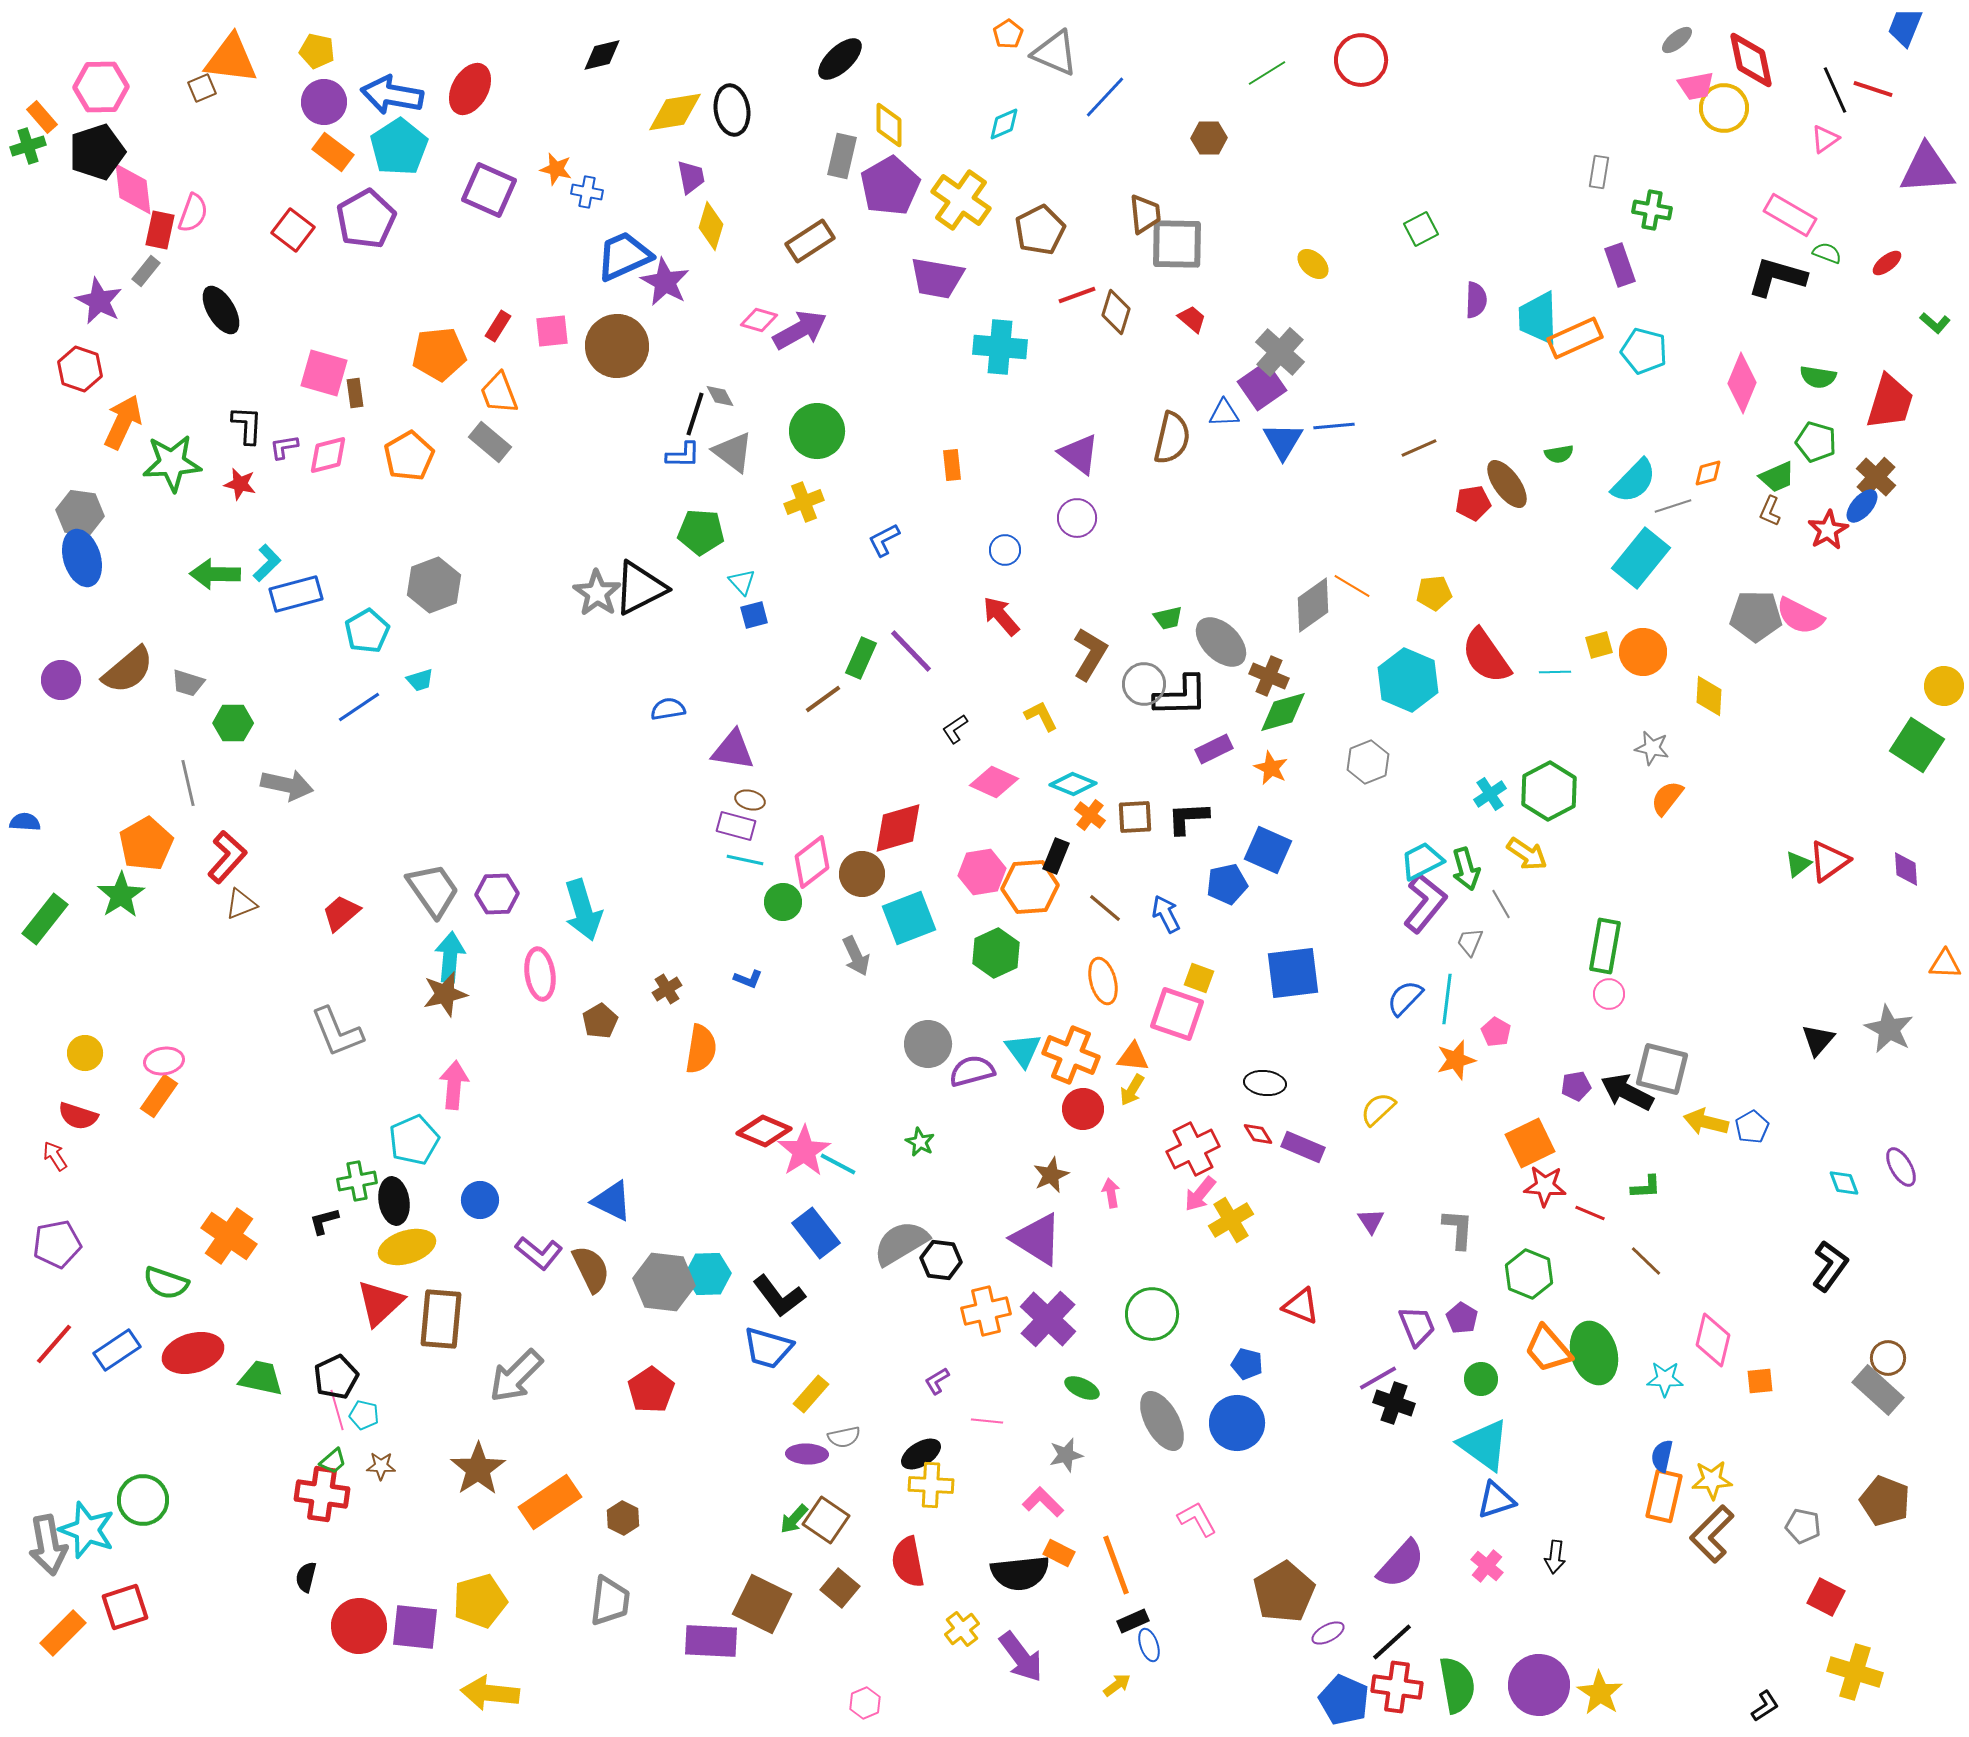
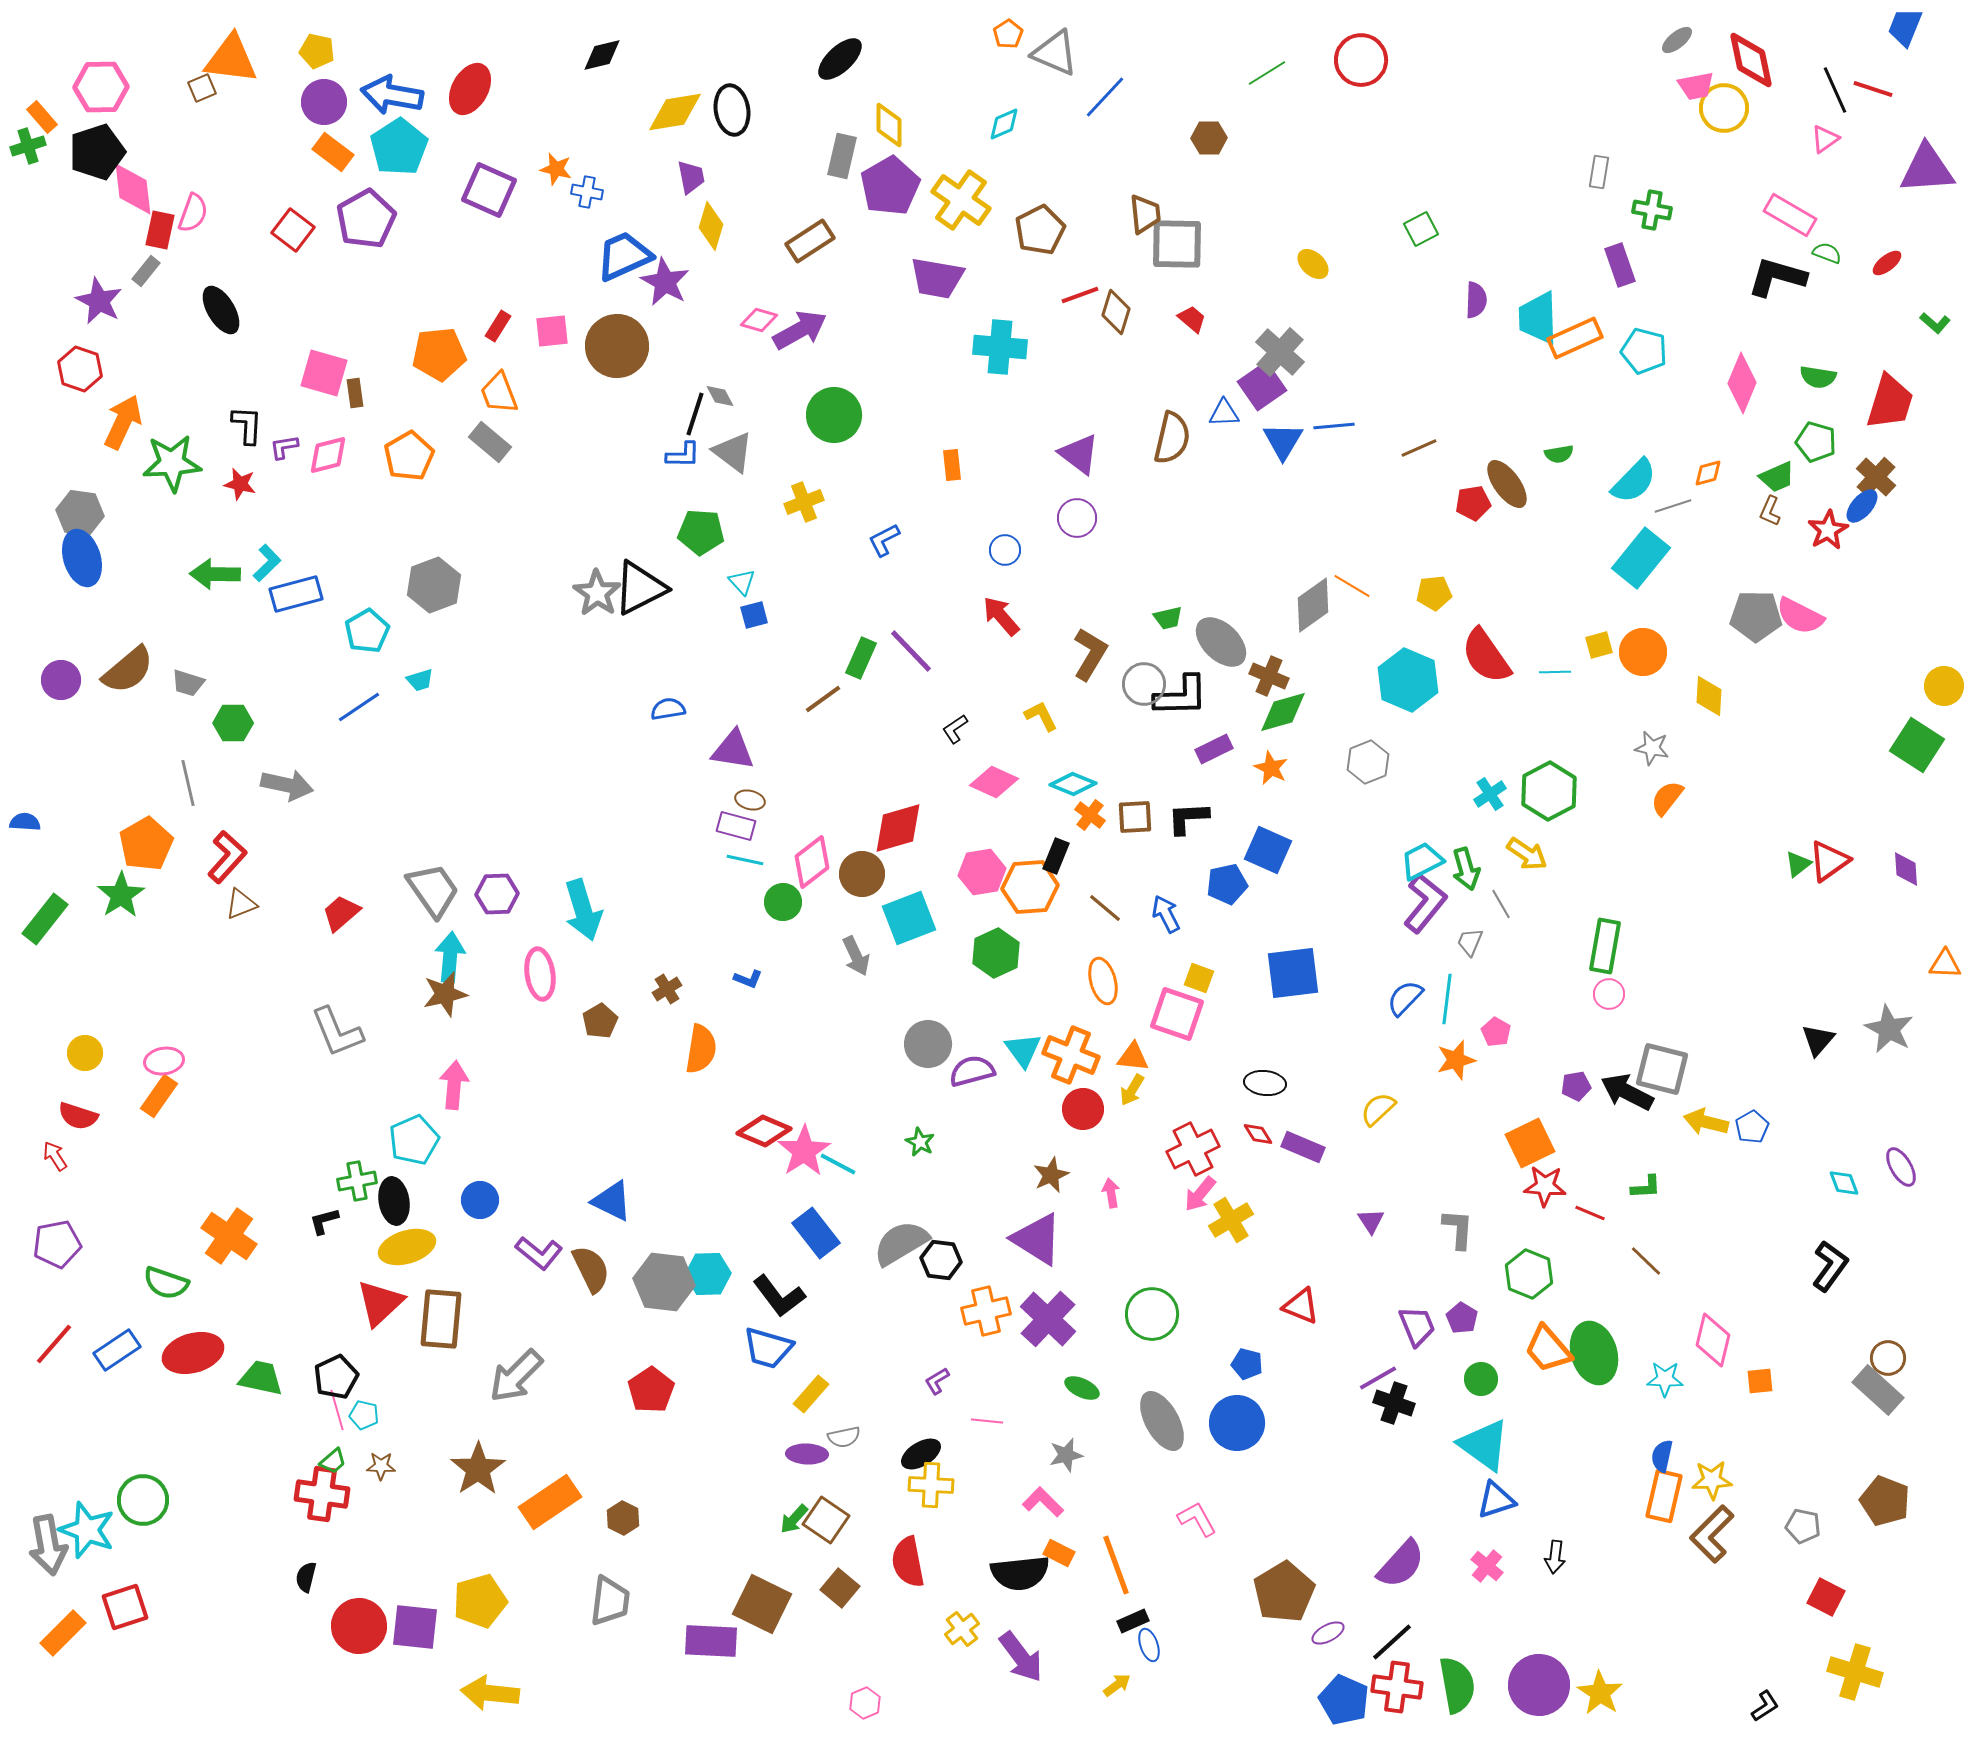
red line at (1077, 295): moved 3 px right
green circle at (817, 431): moved 17 px right, 16 px up
